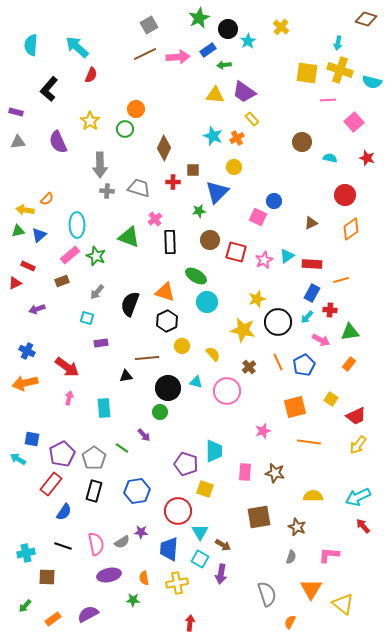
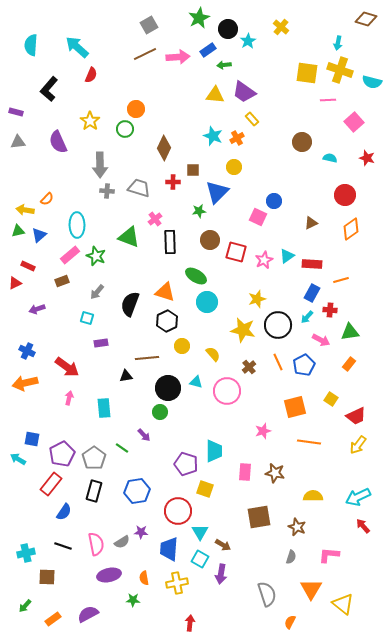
black circle at (278, 322): moved 3 px down
